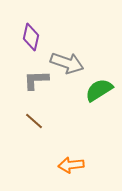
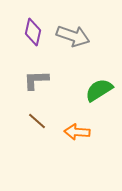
purple diamond: moved 2 px right, 5 px up
gray arrow: moved 6 px right, 27 px up
brown line: moved 3 px right
orange arrow: moved 6 px right, 33 px up; rotated 10 degrees clockwise
